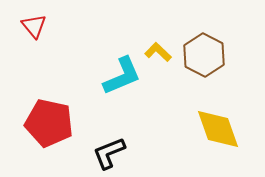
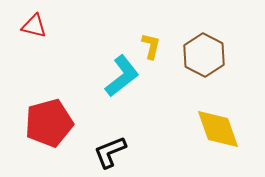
red triangle: rotated 36 degrees counterclockwise
yellow L-shape: moved 7 px left, 6 px up; rotated 60 degrees clockwise
cyan L-shape: rotated 15 degrees counterclockwise
red pentagon: rotated 27 degrees counterclockwise
black L-shape: moved 1 px right, 1 px up
